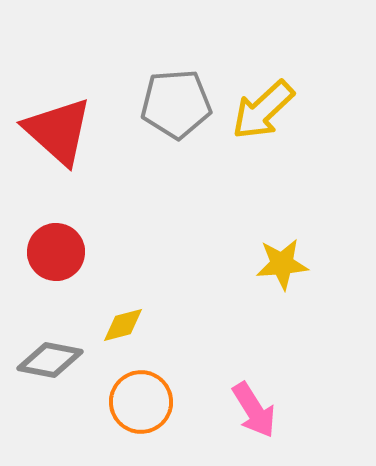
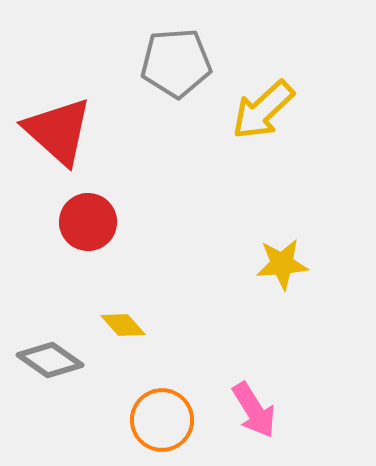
gray pentagon: moved 41 px up
red circle: moved 32 px right, 30 px up
yellow diamond: rotated 63 degrees clockwise
gray diamond: rotated 24 degrees clockwise
orange circle: moved 21 px right, 18 px down
